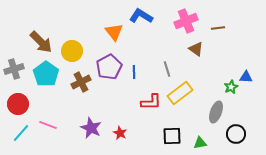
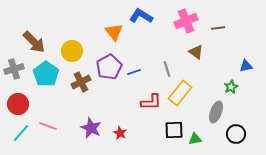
brown arrow: moved 7 px left
brown triangle: moved 3 px down
blue line: rotated 72 degrees clockwise
blue triangle: moved 11 px up; rotated 16 degrees counterclockwise
yellow rectangle: rotated 15 degrees counterclockwise
pink line: moved 1 px down
black square: moved 2 px right, 6 px up
green triangle: moved 5 px left, 4 px up
